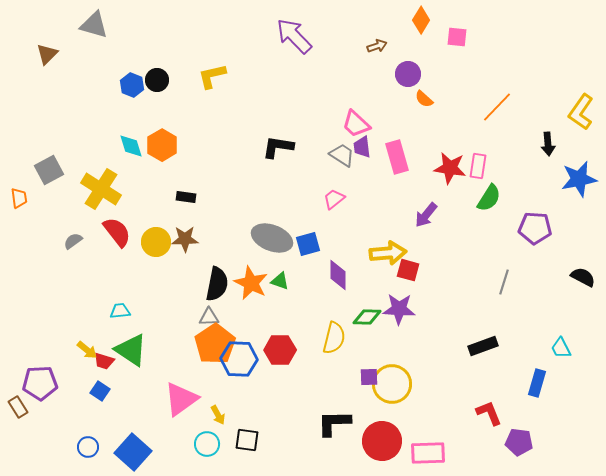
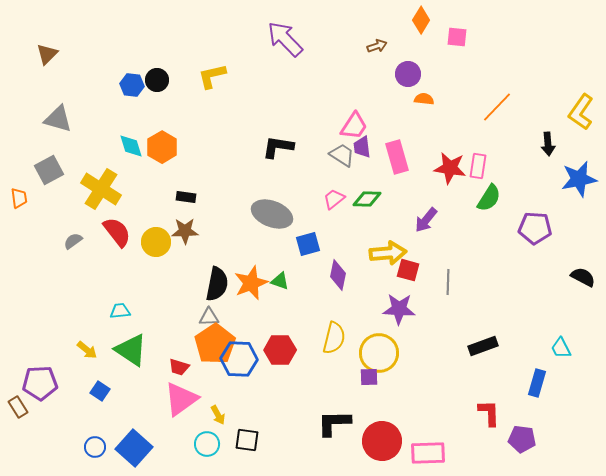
gray triangle at (94, 25): moved 36 px left, 94 px down
purple arrow at (294, 36): moved 9 px left, 3 px down
blue hexagon at (132, 85): rotated 15 degrees counterclockwise
orange semicircle at (424, 99): rotated 144 degrees clockwise
pink trapezoid at (356, 124): moved 2 px left, 2 px down; rotated 100 degrees counterclockwise
orange hexagon at (162, 145): moved 2 px down
purple arrow at (426, 215): moved 5 px down
gray ellipse at (272, 238): moved 24 px up
brown star at (185, 239): moved 8 px up
purple diamond at (338, 275): rotated 12 degrees clockwise
gray line at (504, 282): moved 56 px left; rotated 15 degrees counterclockwise
orange star at (251, 283): rotated 24 degrees clockwise
green diamond at (367, 317): moved 118 px up
red trapezoid at (104, 361): moved 75 px right, 6 px down
yellow circle at (392, 384): moved 13 px left, 31 px up
red L-shape at (489, 413): rotated 20 degrees clockwise
purple pentagon at (519, 442): moved 3 px right, 3 px up
blue circle at (88, 447): moved 7 px right
blue square at (133, 452): moved 1 px right, 4 px up
